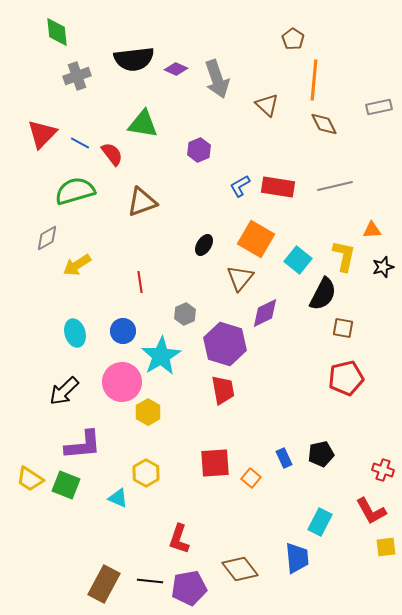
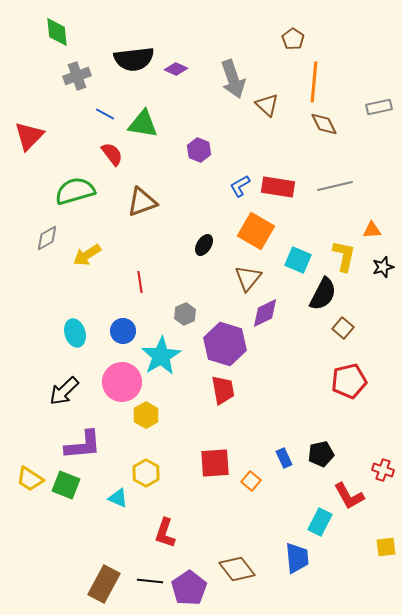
gray arrow at (217, 79): moved 16 px right
orange line at (314, 80): moved 2 px down
red triangle at (42, 134): moved 13 px left, 2 px down
blue line at (80, 143): moved 25 px right, 29 px up
purple hexagon at (199, 150): rotated 15 degrees counterclockwise
orange square at (256, 239): moved 8 px up
cyan square at (298, 260): rotated 16 degrees counterclockwise
yellow arrow at (77, 265): moved 10 px right, 10 px up
brown triangle at (240, 278): moved 8 px right
brown square at (343, 328): rotated 30 degrees clockwise
red pentagon at (346, 378): moved 3 px right, 3 px down
yellow hexagon at (148, 412): moved 2 px left, 3 px down
orange square at (251, 478): moved 3 px down
red L-shape at (371, 511): moved 22 px left, 15 px up
red L-shape at (179, 539): moved 14 px left, 6 px up
brown diamond at (240, 569): moved 3 px left
purple pentagon at (189, 588): rotated 24 degrees counterclockwise
